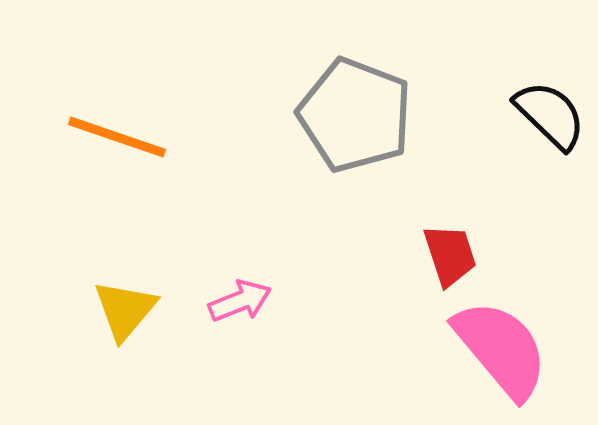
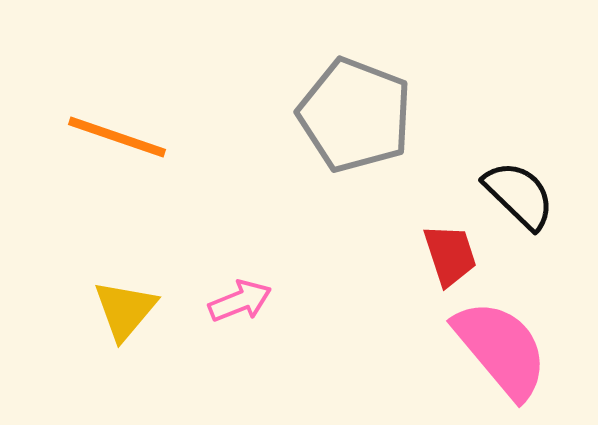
black semicircle: moved 31 px left, 80 px down
